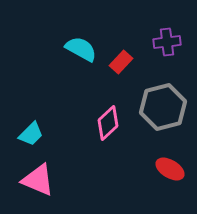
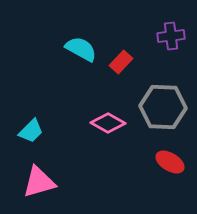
purple cross: moved 4 px right, 6 px up
gray hexagon: rotated 18 degrees clockwise
pink diamond: rotated 72 degrees clockwise
cyan trapezoid: moved 3 px up
red ellipse: moved 7 px up
pink triangle: moved 1 px right, 2 px down; rotated 39 degrees counterclockwise
